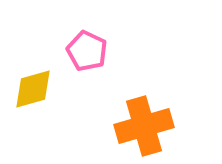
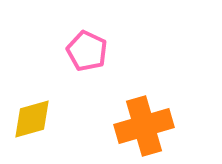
yellow diamond: moved 1 px left, 30 px down
